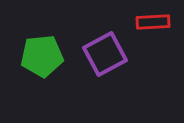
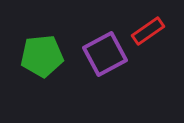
red rectangle: moved 5 px left, 9 px down; rotated 32 degrees counterclockwise
